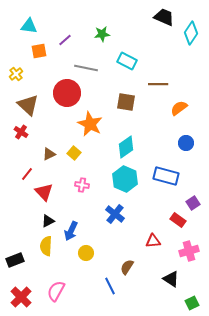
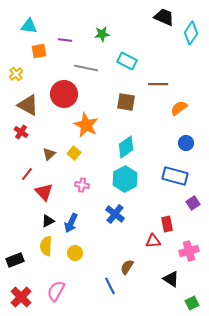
purple line at (65, 40): rotated 48 degrees clockwise
red circle at (67, 93): moved 3 px left, 1 px down
brown triangle at (28, 105): rotated 15 degrees counterclockwise
orange star at (90, 124): moved 4 px left, 1 px down
brown triangle at (49, 154): rotated 16 degrees counterclockwise
blue rectangle at (166, 176): moved 9 px right
cyan hexagon at (125, 179): rotated 10 degrees clockwise
red rectangle at (178, 220): moved 11 px left, 4 px down; rotated 42 degrees clockwise
blue arrow at (71, 231): moved 8 px up
yellow circle at (86, 253): moved 11 px left
